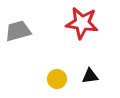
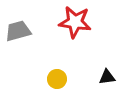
red star: moved 7 px left, 1 px up
black triangle: moved 17 px right, 1 px down
